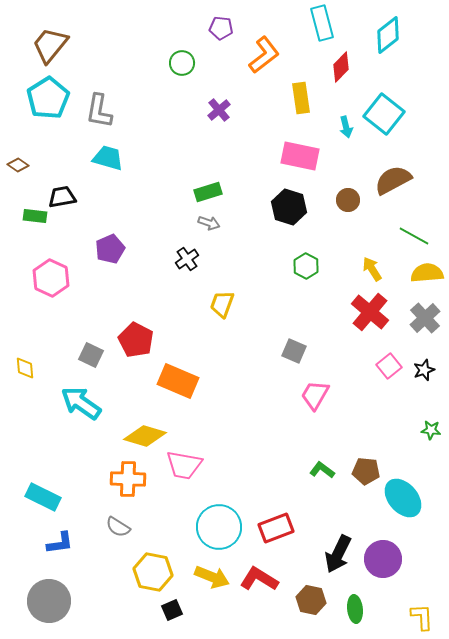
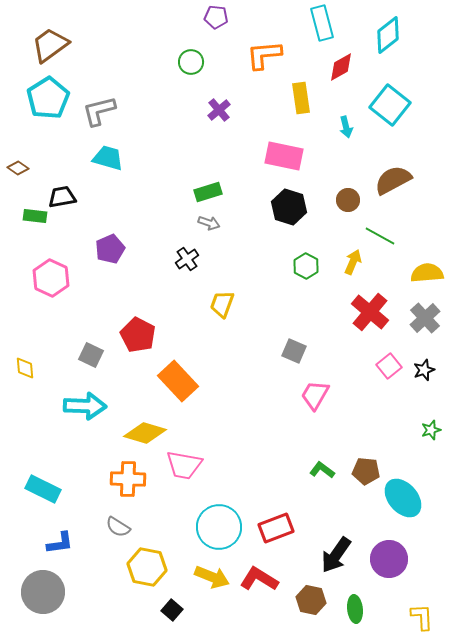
purple pentagon at (221, 28): moved 5 px left, 11 px up
brown trapezoid at (50, 45): rotated 15 degrees clockwise
orange L-shape at (264, 55): rotated 147 degrees counterclockwise
green circle at (182, 63): moved 9 px right, 1 px up
red diamond at (341, 67): rotated 16 degrees clockwise
gray L-shape at (99, 111): rotated 66 degrees clockwise
cyan square at (384, 114): moved 6 px right, 9 px up
pink rectangle at (300, 156): moved 16 px left
brown diamond at (18, 165): moved 3 px down
green line at (414, 236): moved 34 px left
yellow arrow at (372, 269): moved 19 px left, 7 px up; rotated 55 degrees clockwise
red pentagon at (136, 340): moved 2 px right, 5 px up
orange rectangle at (178, 381): rotated 24 degrees clockwise
cyan arrow at (81, 403): moved 4 px right, 3 px down; rotated 147 degrees clockwise
green star at (431, 430): rotated 24 degrees counterclockwise
yellow diamond at (145, 436): moved 3 px up
cyan rectangle at (43, 497): moved 8 px up
black arrow at (338, 554): moved 2 px left, 1 px down; rotated 9 degrees clockwise
purple circle at (383, 559): moved 6 px right
yellow hexagon at (153, 572): moved 6 px left, 5 px up
gray circle at (49, 601): moved 6 px left, 9 px up
black square at (172, 610): rotated 25 degrees counterclockwise
